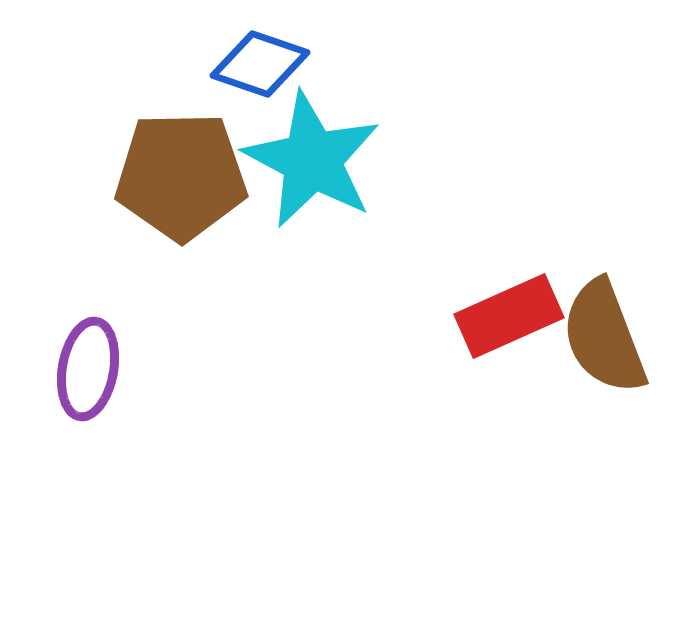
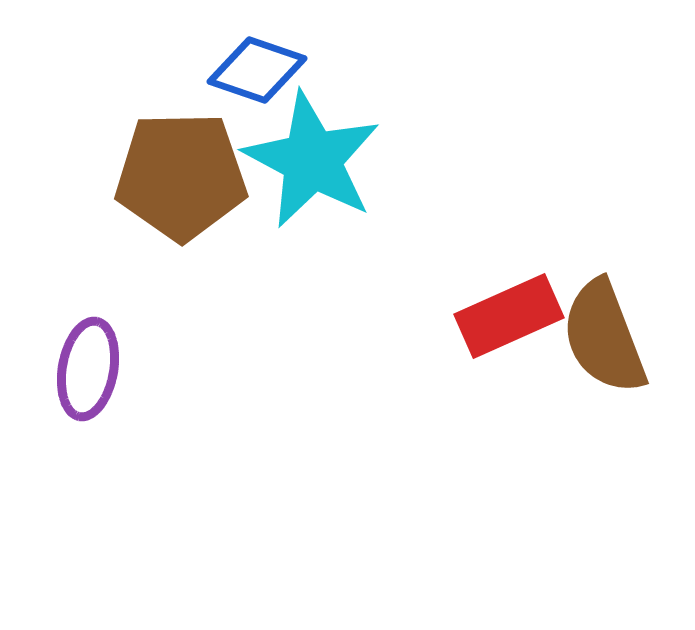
blue diamond: moved 3 px left, 6 px down
